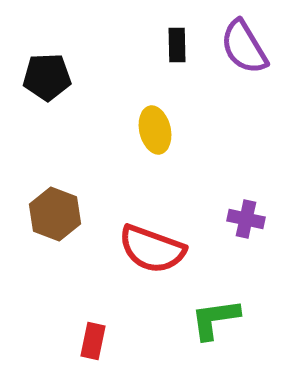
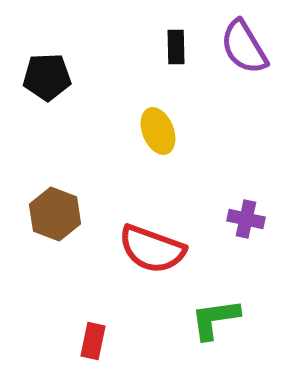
black rectangle: moved 1 px left, 2 px down
yellow ellipse: moved 3 px right, 1 px down; rotated 9 degrees counterclockwise
